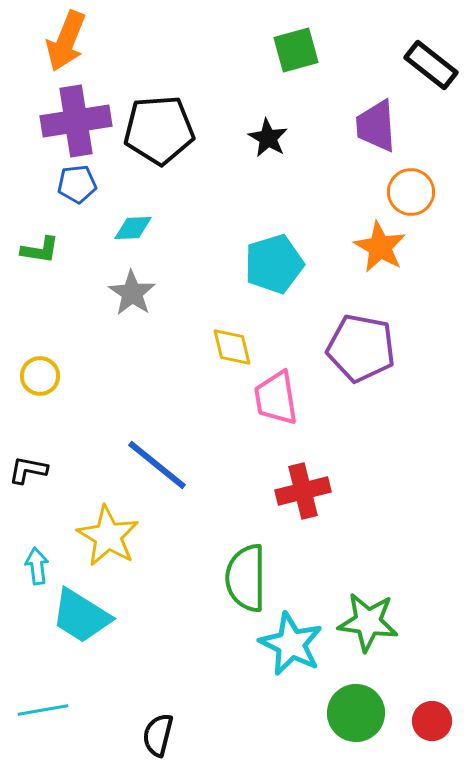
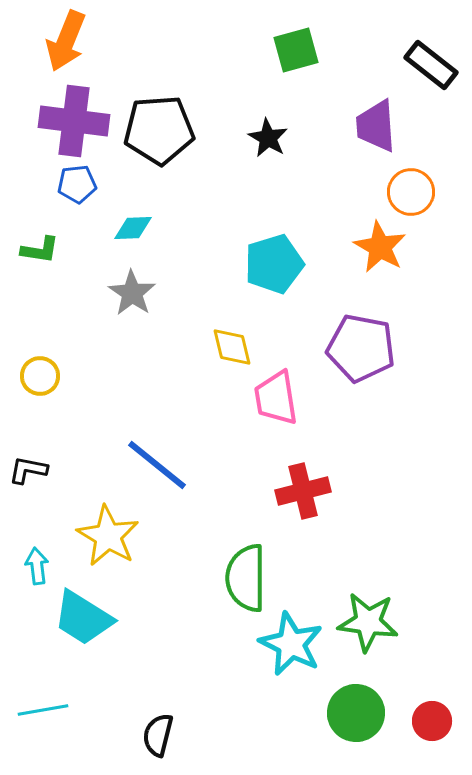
purple cross: moved 2 px left; rotated 16 degrees clockwise
cyan trapezoid: moved 2 px right, 2 px down
